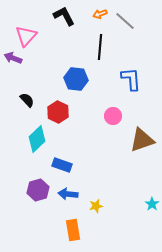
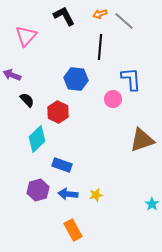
gray line: moved 1 px left
purple arrow: moved 1 px left, 17 px down
pink circle: moved 17 px up
yellow star: moved 11 px up
orange rectangle: rotated 20 degrees counterclockwise
